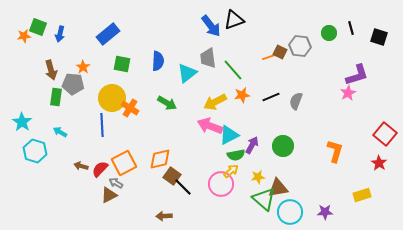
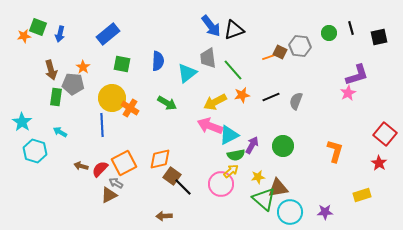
black triangle at (234, 20): moved 10 px down
black square at (379, 37): rotated 30 degrees counterclockwise
